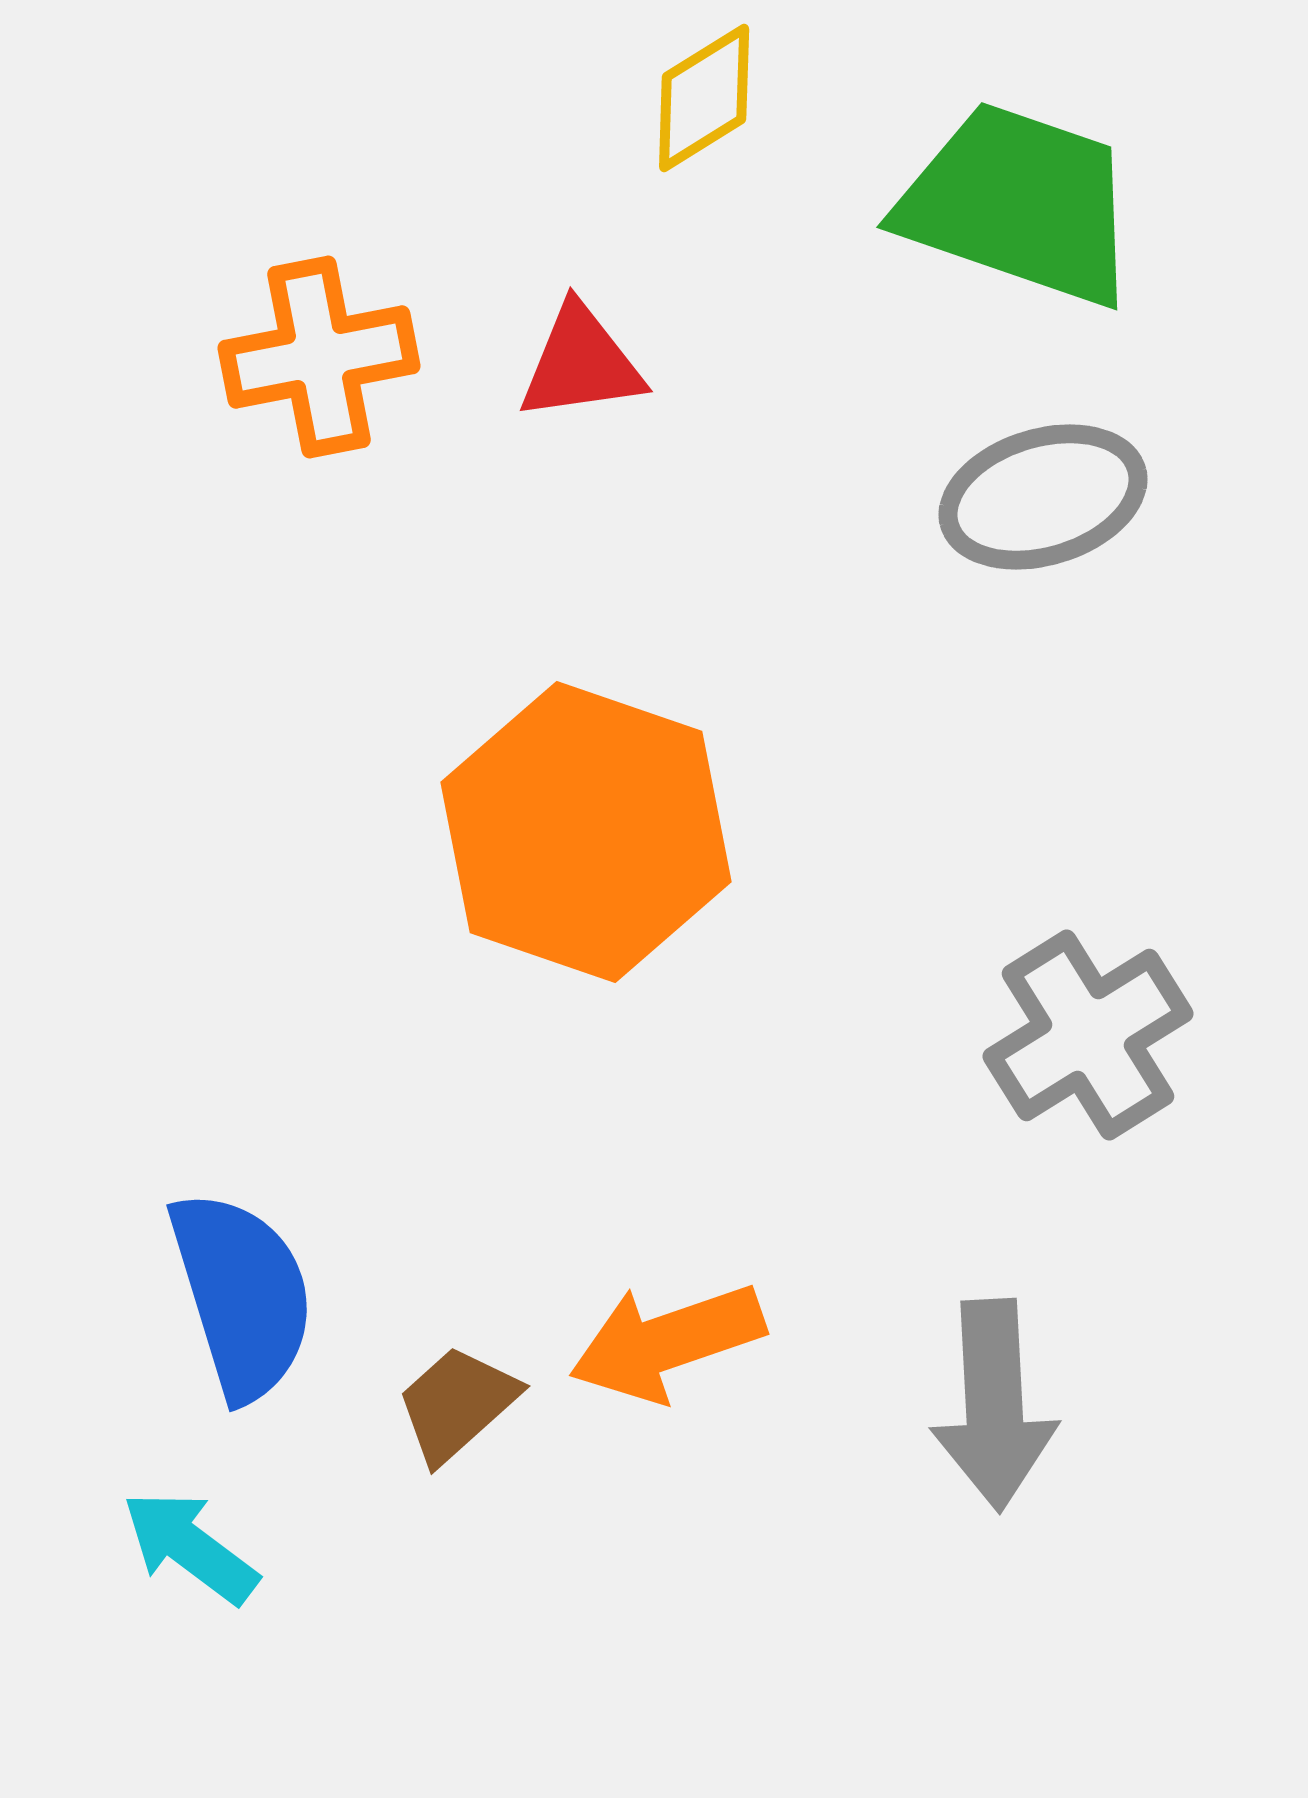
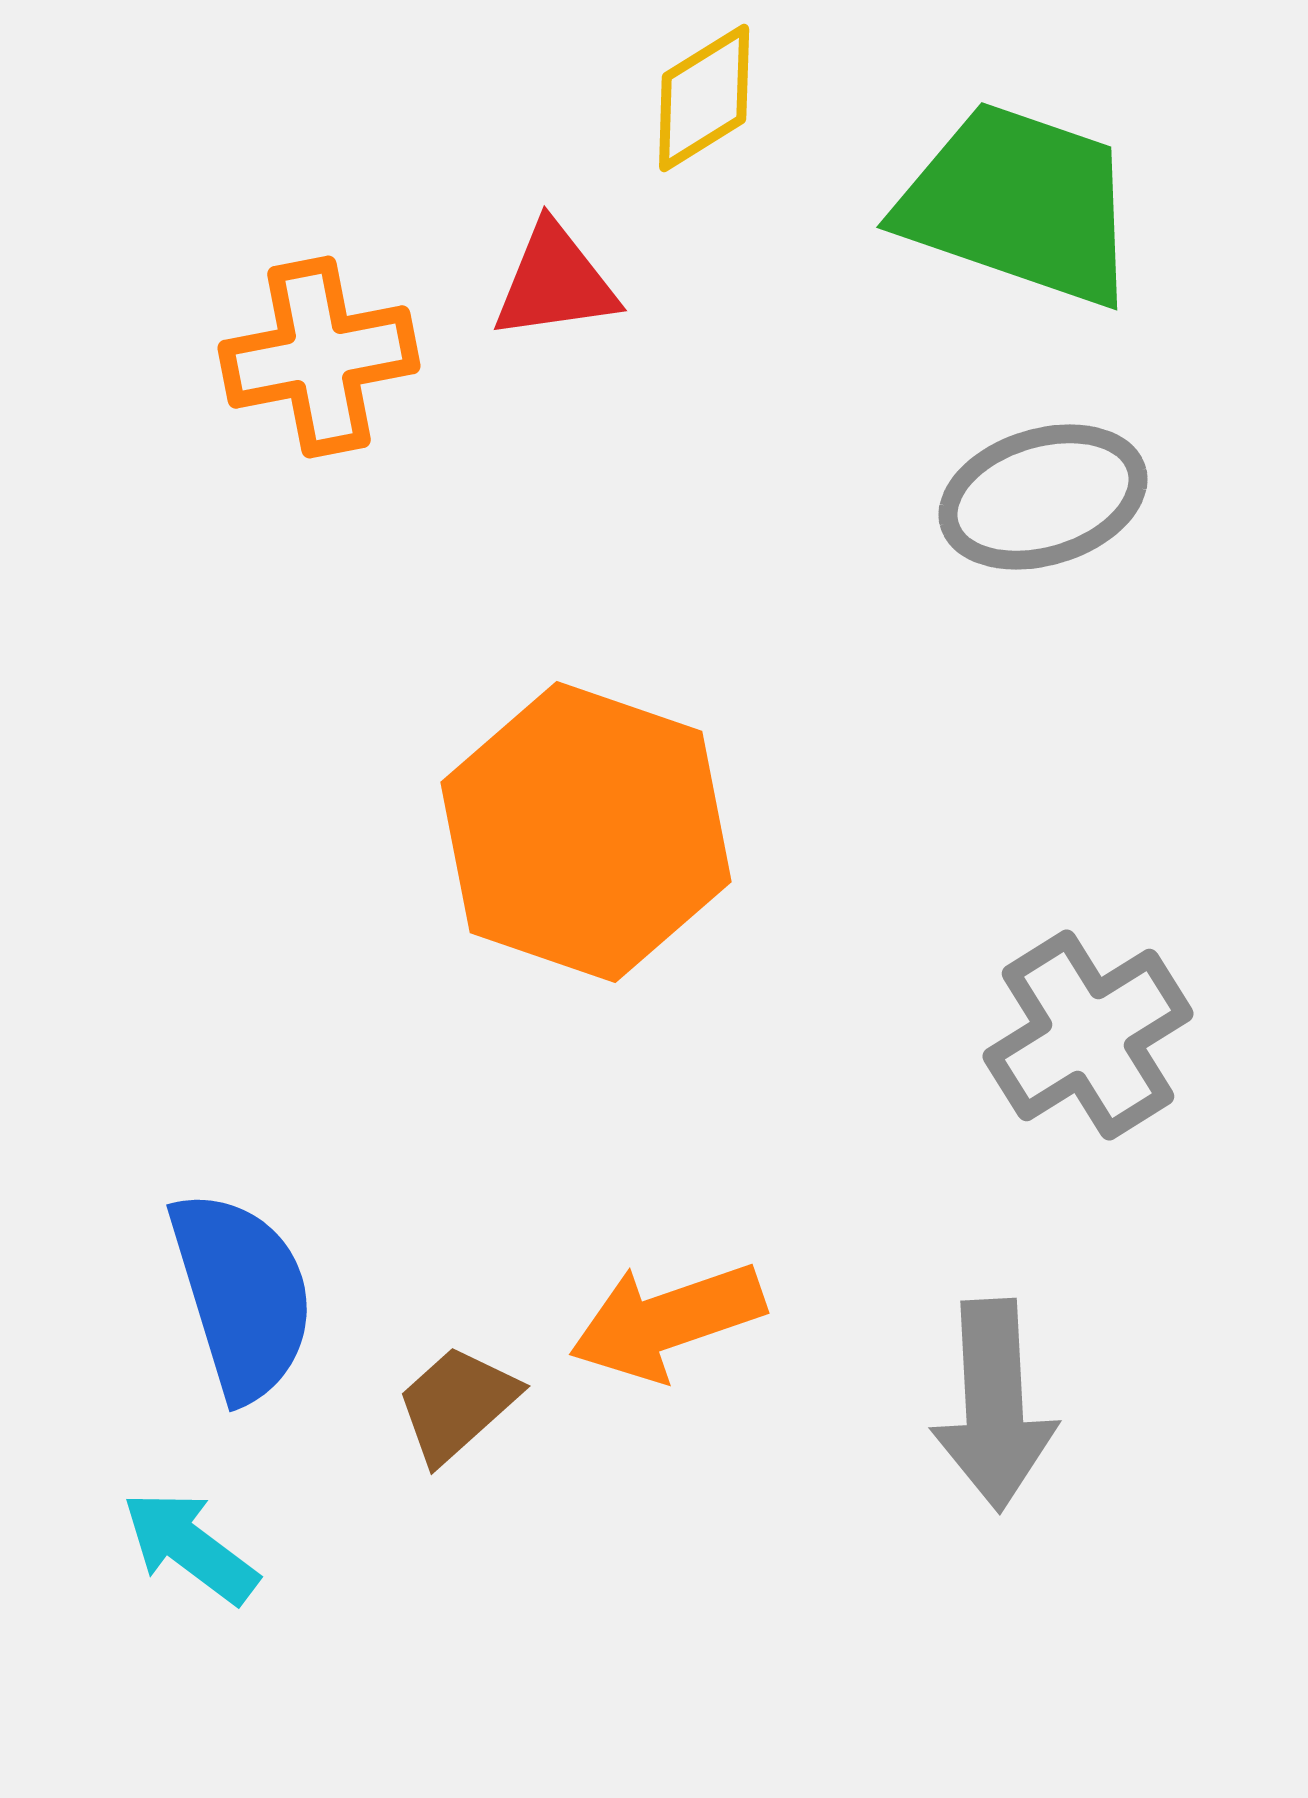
red triangle: moved 26 px left, 81 px up
orange arrow: moved 21 px up
